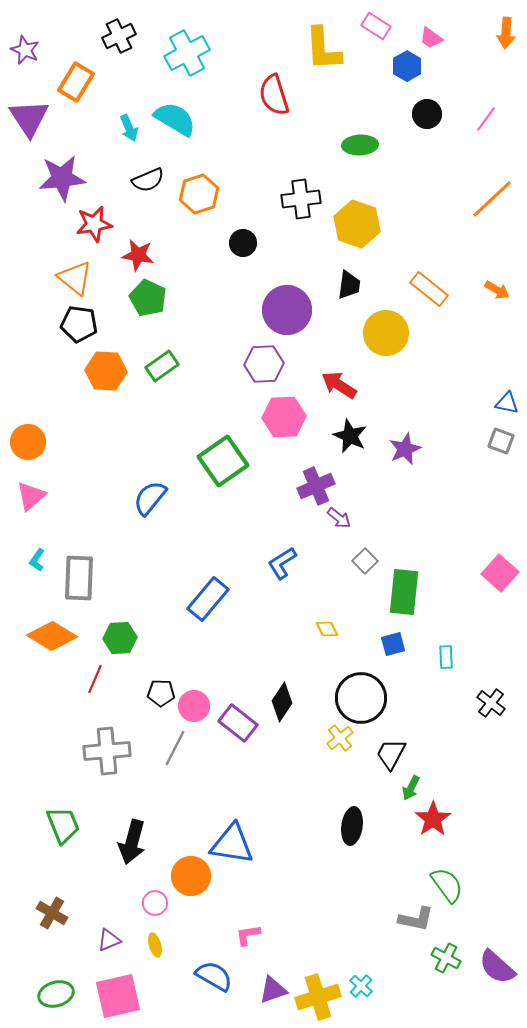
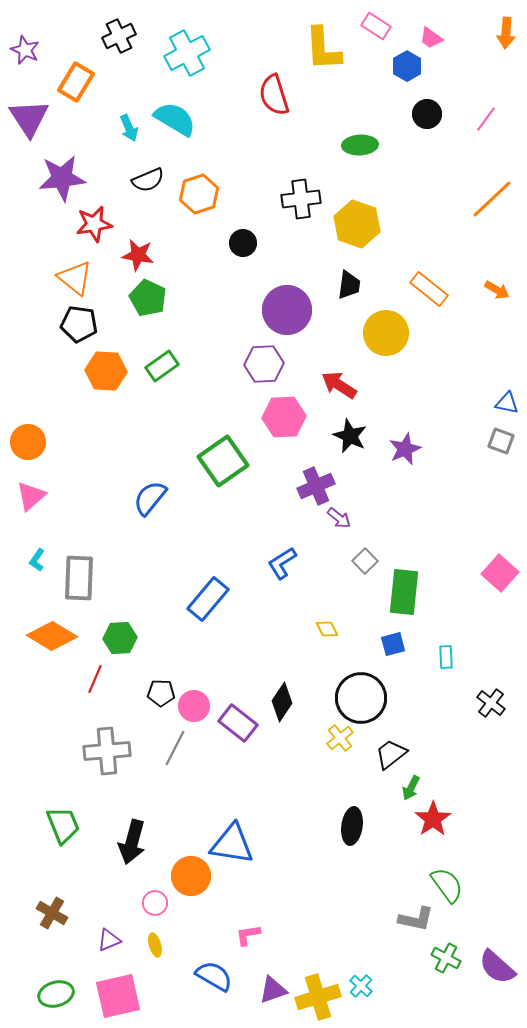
black trapezoid at (391, 754): rotated 24 degrees clockwise
